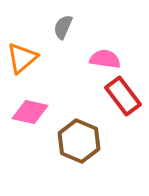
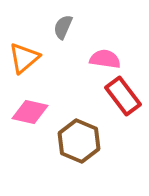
orange triangle: moved 2 px right
